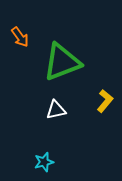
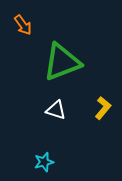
orange arrow: moved 3 px right, 12 px up
yellow L-shape: moved 2 px left, 7 px down
white triangle: rotated 30 degrees clockwise
